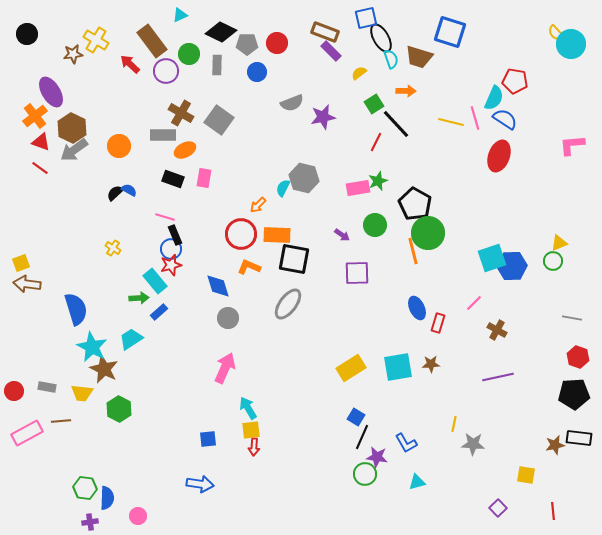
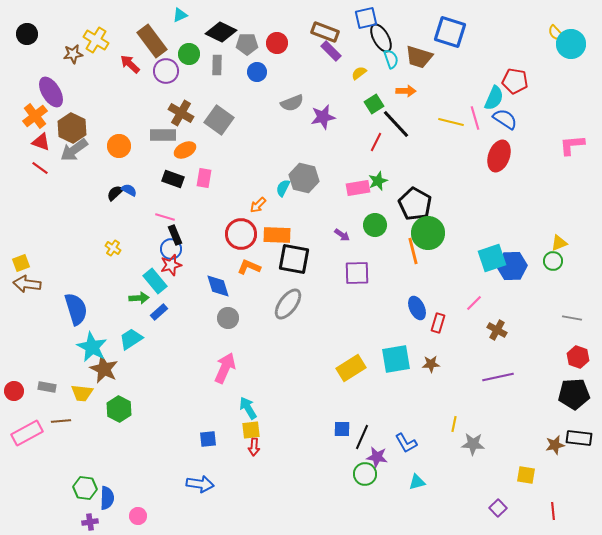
cyan square at (398, 367): moved 2 px left, 8 px up
blue square at (356, 417): moved 14 px left, 12 px down; rotated 30 degrees counterclockwise
